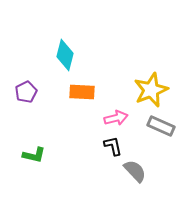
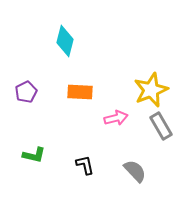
cyan diamond: moved 14 px up
orange rectangle: moved 2 px left
gray rectangle: rotated 36 degrees clockwise
black L-shape: moved 28 px left, 19 px down
